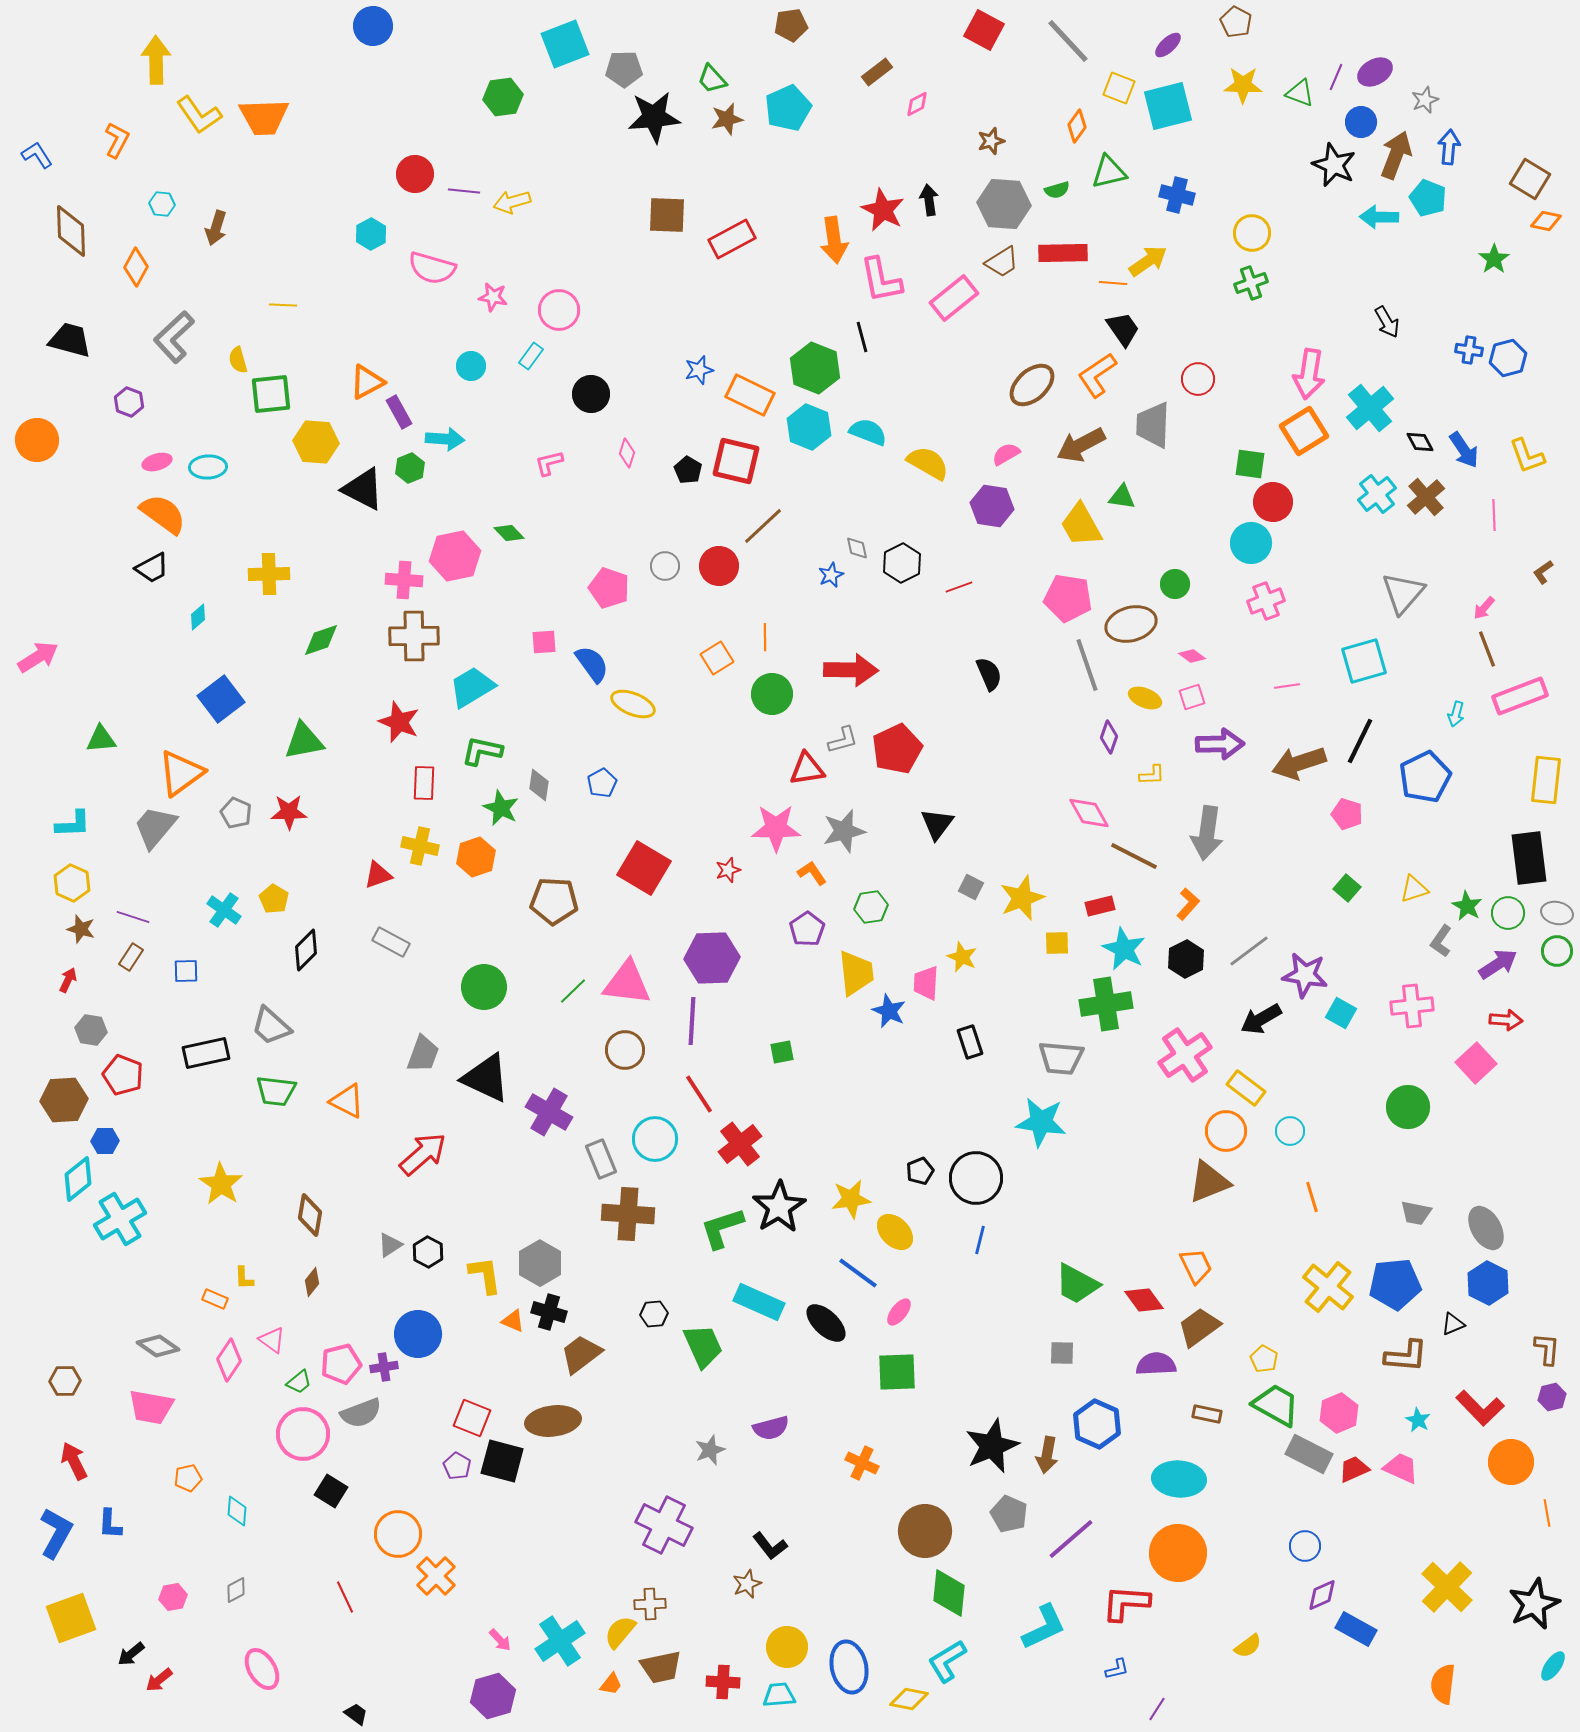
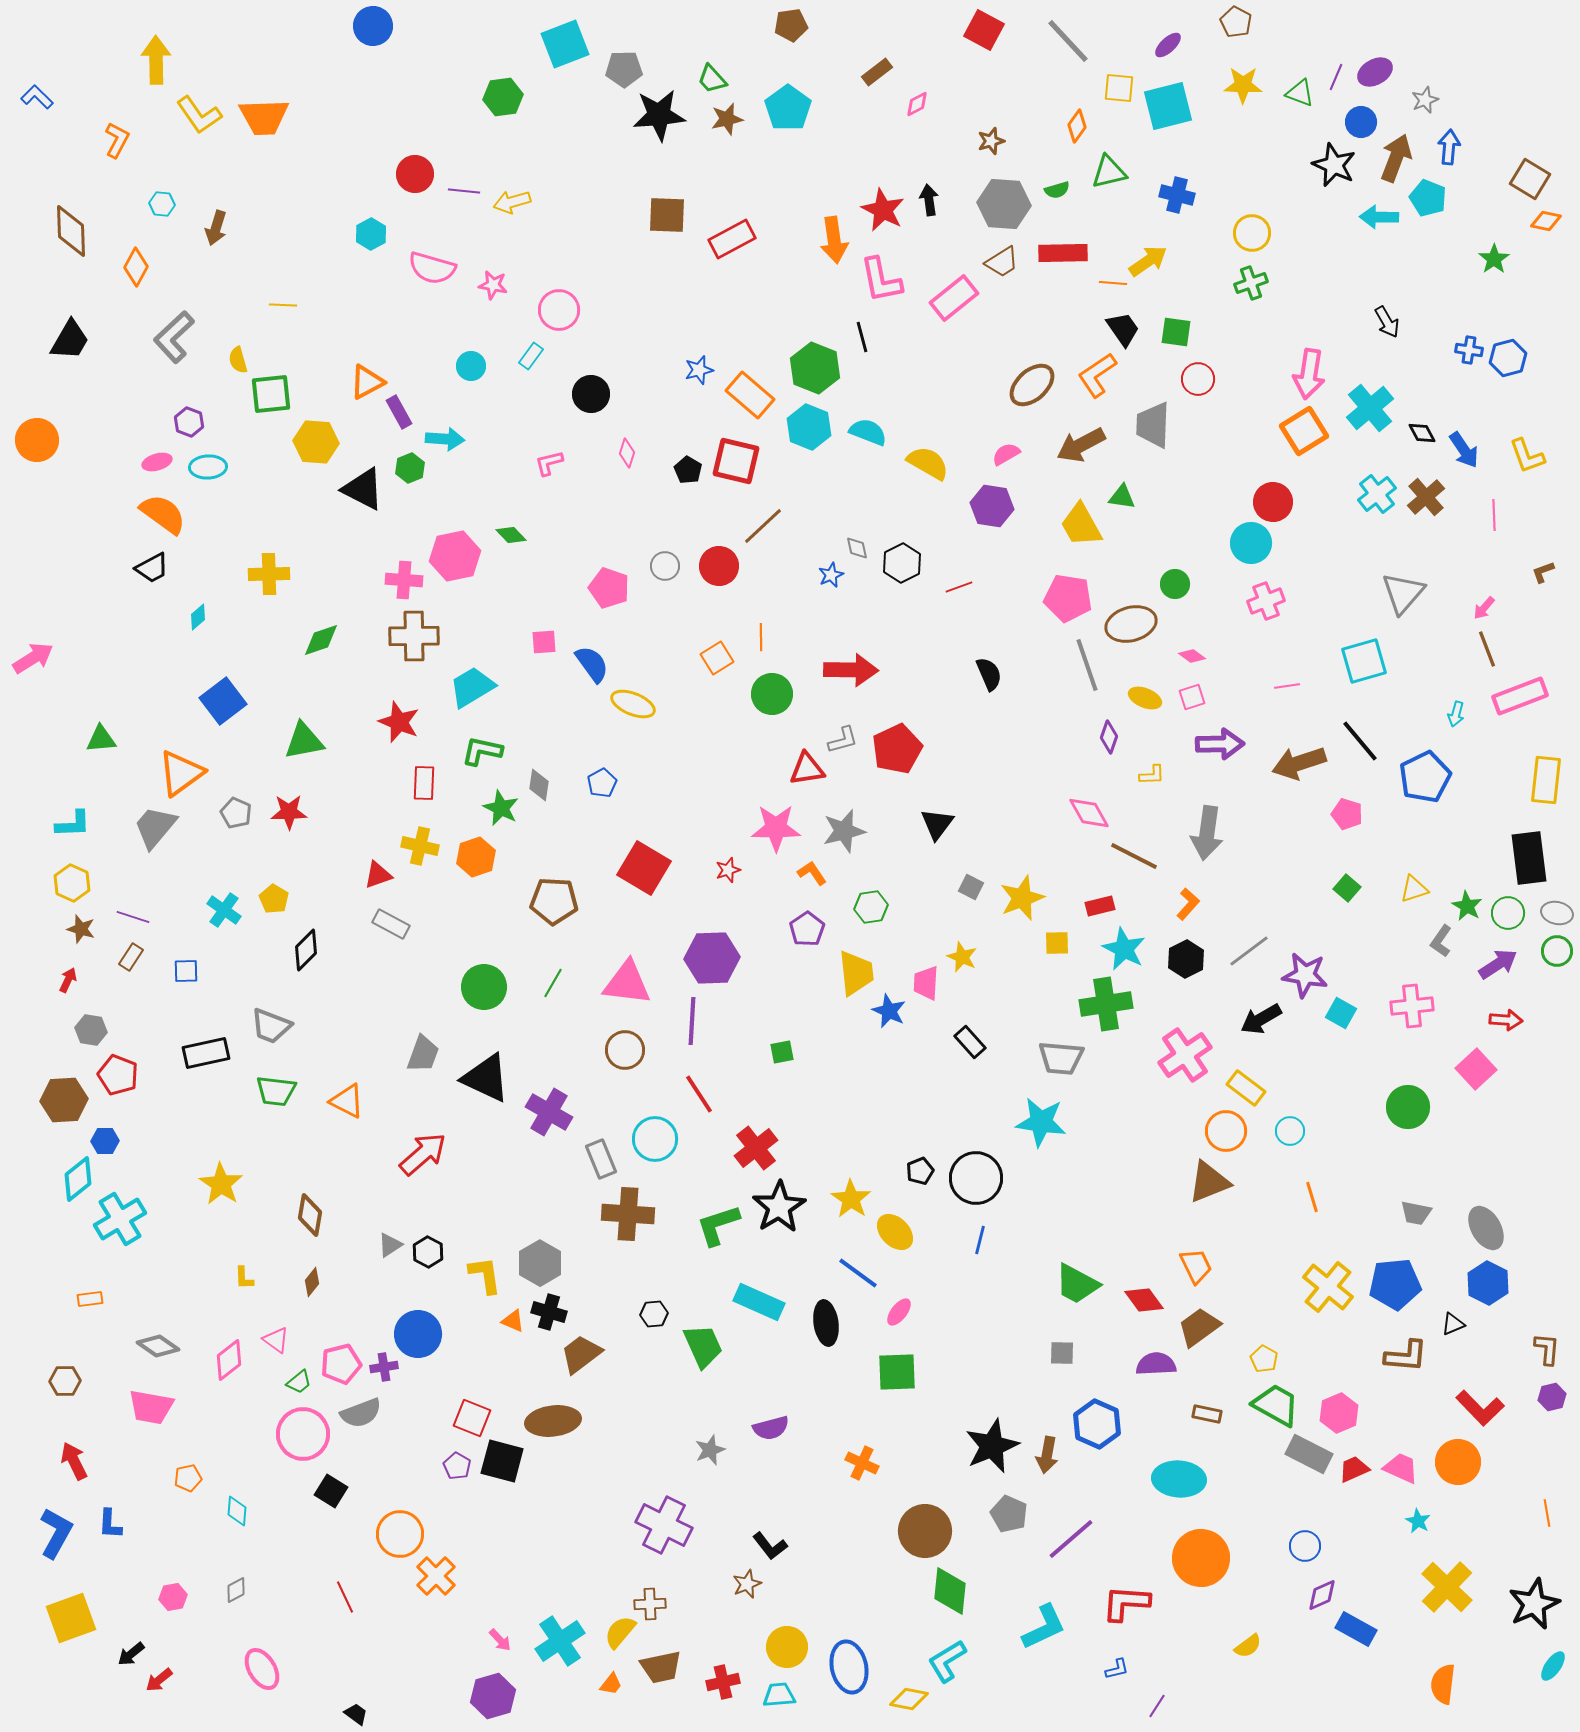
yellow square at (1119, 88): rotated 16 degrees counterclockwise
cyan pentagon at (788, 108): rotated 12 degrees counterclockwise
black star at (654, 117): moved 5 px right, 2 px up
blue L-shape at (37, 155): moved 58 px up; rotated 12 degrees counterclockwise
brown arrow at (1396, 155): moved 3 px down
pink star at (493, 297): moved 12 px up
black trapezoid at (70, 340): rotated 105 degrees clockwise
orange rectangle at (750, 395): rotated 15 degrees clockwise
purple hexagon at (129, 402): moved 60 px right, 20 px down
black diamond at (1420, 442): moved 2 px right, 9 px up
green square at (1250, 464): moved 74 px left, 132 px up
green diamond at (509, 533): moved 2 px right, 2 px down
brown L-shape at (1543, 572): rotated 15 degrees clockwise
orange line at (765, 637): moved 4 px left
pink arrow at (38, 657): moved 5 px left, 1 px down
blue square at (221, 699): moved 2 px right, 2 px down
black line at (1360, 741): rotated 66 degrees counterclockwise
gray rectangle at (391, 942): moved 18 px up
green line at (573, 991): moved 20 px left, 8 px up; rotated 16 degrees counterclockwise
gray trapezoid at (271, 1026): rotated 21 degrees counterclockwise
black rectangle at (970, 1042): rotated 24 degrees counterclockwise
pink square at (1476, 1063): moved 6 px down
red pentagon at (123, 1075): moved 5 px left
red cross at (740, 1144): moved 16 px right, 4 px down
yellow star at (851, 1199): rotated 30 degrees counterclockwise
green L-shape at (722, 1228): moved 4 px left, 3 px up
orange rectangle at (215, 1299): moved 125 px left; rotated 30 degrees counterclockwise
black ellipse at (826, 1323): rotated 39 degrees clockwise
pink triangle at (272, 1340): moved 4 px right
pink diamond at (229, 1360): rotated 18 degrees clockwise
cyan star at (1418, 1420): moved 101 px down
orange circle at (1511, 1462): moved 53 px left
orange circle at (398, 1534): moved 2 px right
orange circle at (1178, 1553): moved 23 px right, 5 px down
green diamond at (949, 1593): moved 1 px right, 2 px up
red cross at (723, 1682): rotated 16 degrees counterclockwise
purple line at (1157, 1709): moved 3 px up
